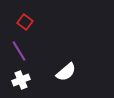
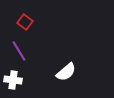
white cross: moved 8 px left; rotated 30 degrees clockwise
